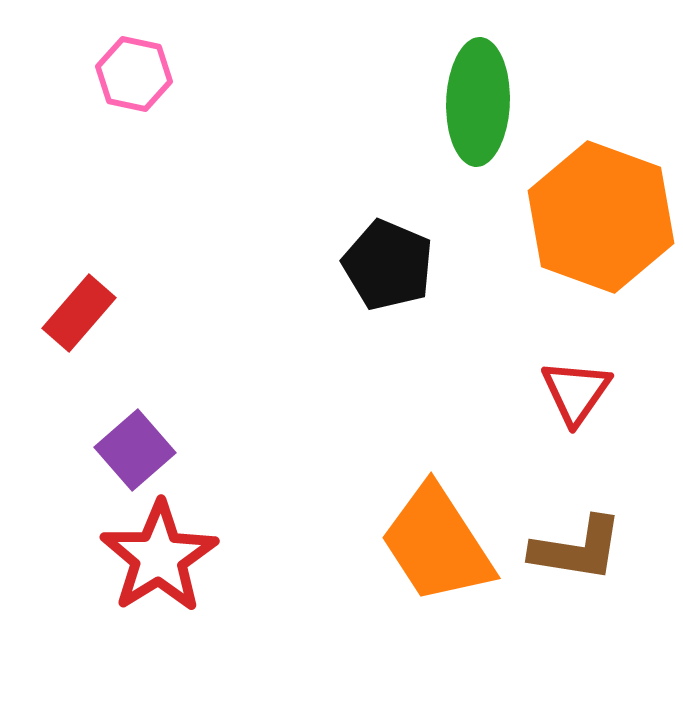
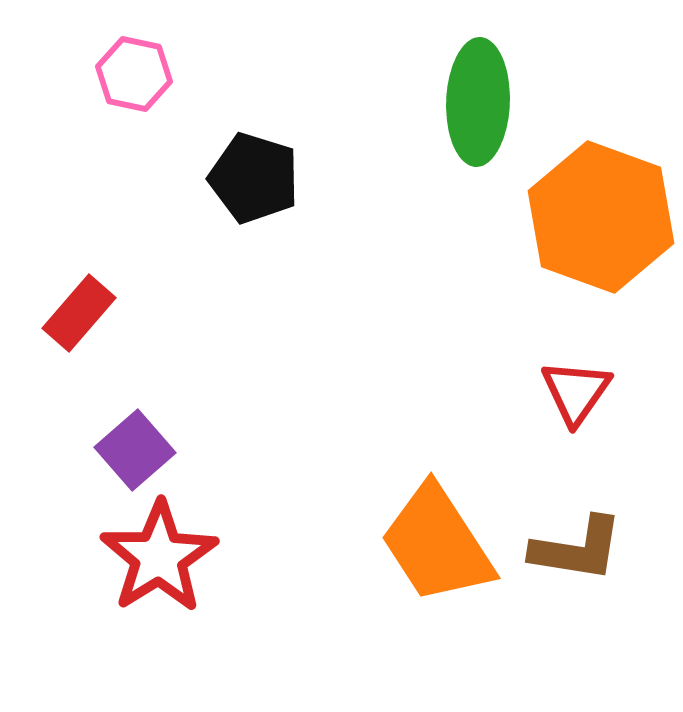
black pentagon: moved 134 px left, 87 px up; rotated 6 degrees counterclockwise
